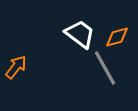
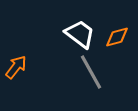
gray line: moved 14 px left, 4 px down
